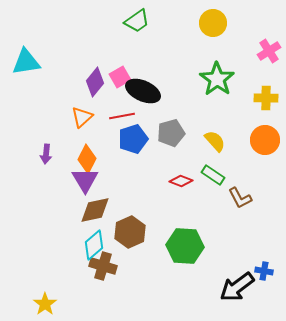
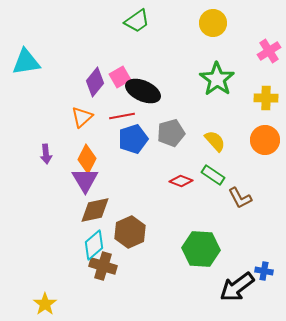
purple arrow: rotated 12 degrees counterclockwise
green hexagon: moved 16 px right, 3 px down
